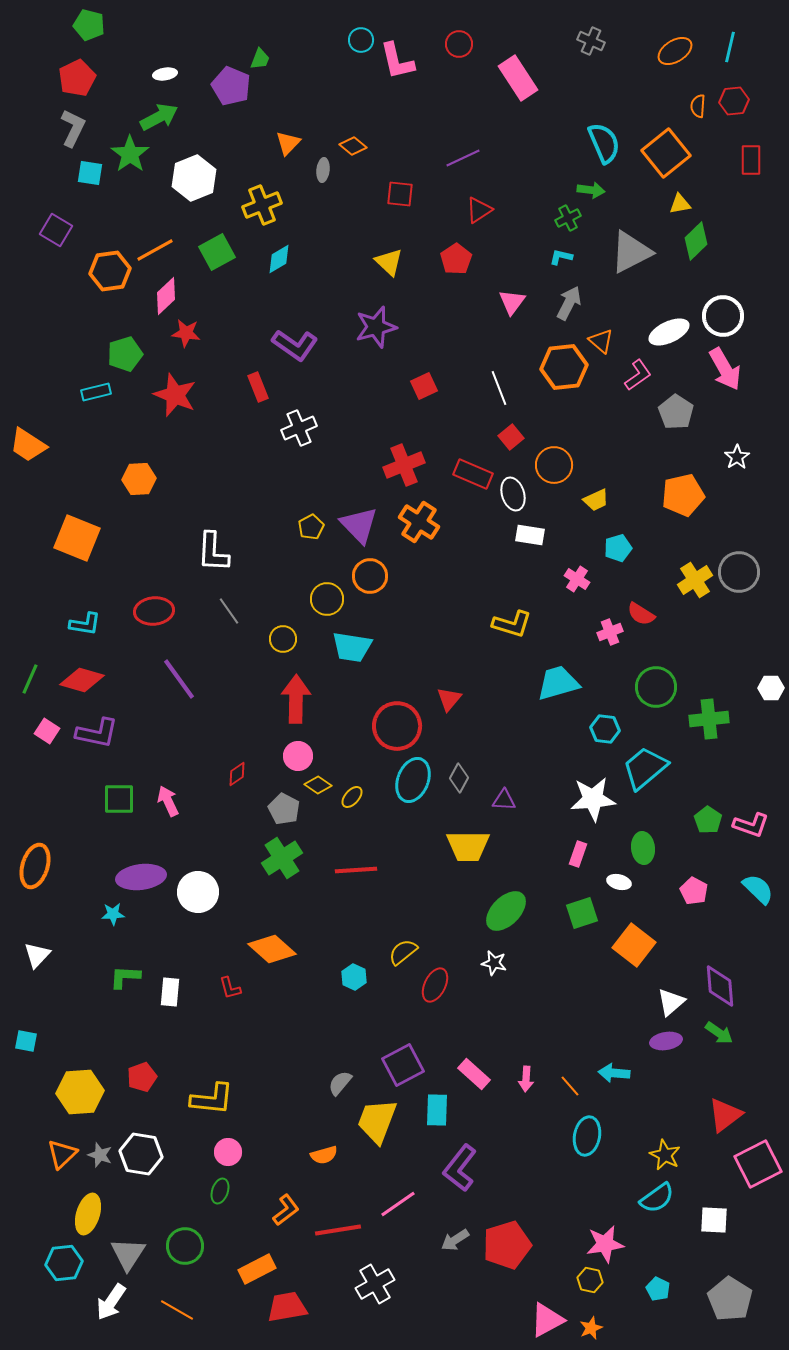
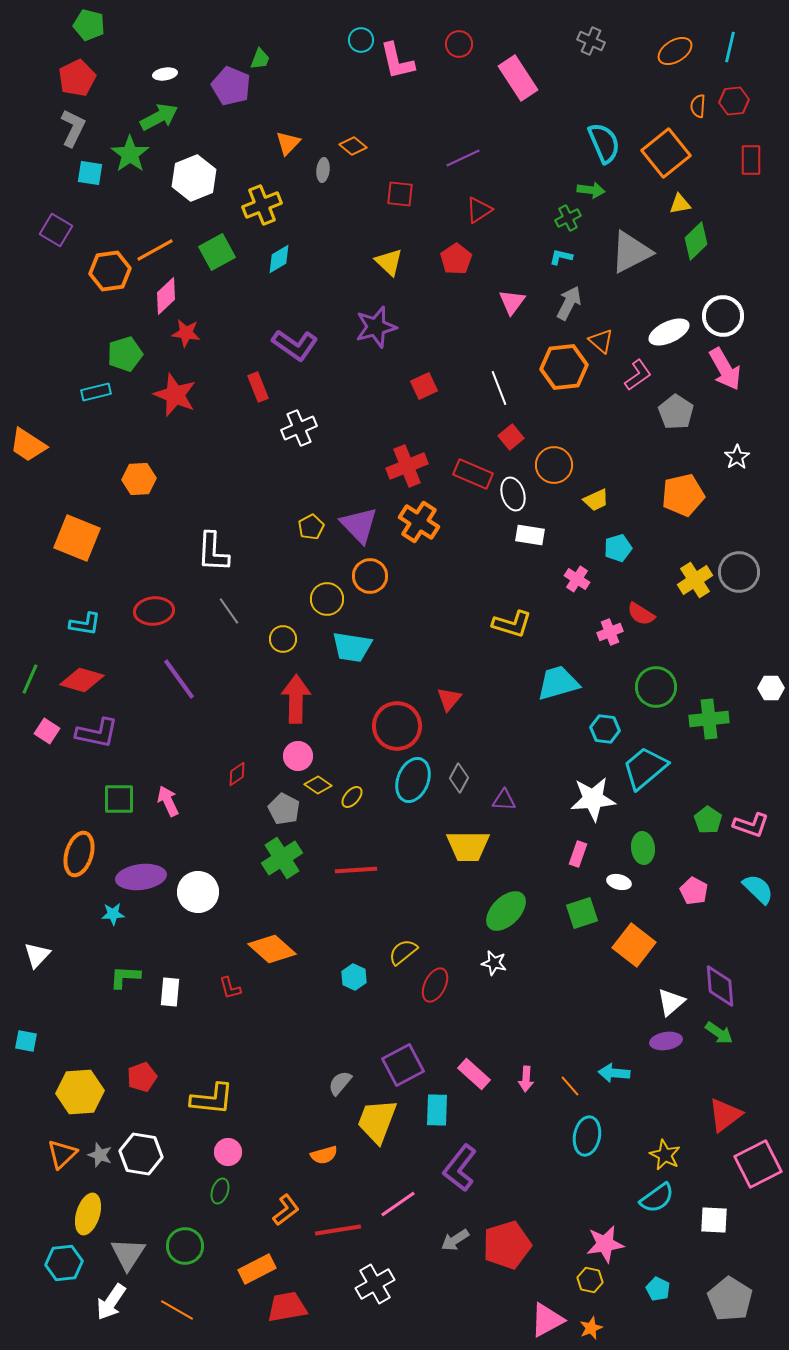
red cross at (404, 465): moved 3 px right, 1 px down
orange ellipse at (35, 866): moved 44 px right, 12 px up
